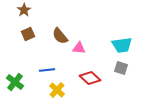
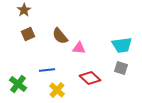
green cross: moved 3 px right, 2 px down
